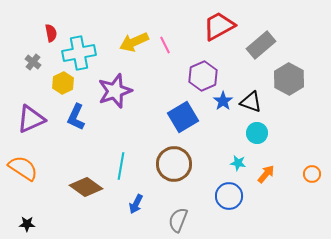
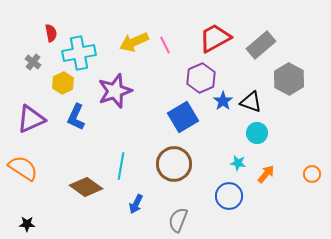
red trapezoid: moved 4 px left, 12 px down
purple hexagon: moved 2 px left, 2 px down
